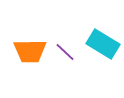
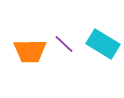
purple line: moved 1 px left, 8 px up
